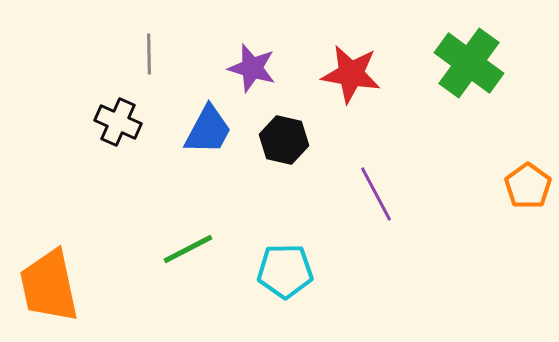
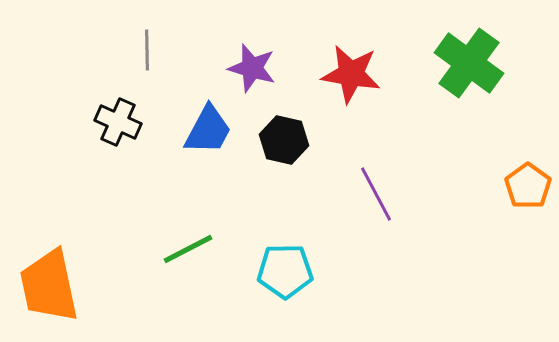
gray line: moved 2 px left, 4 px up
